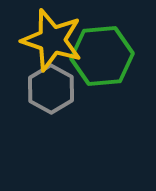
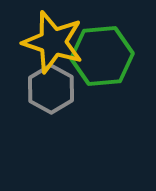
yellow star: moved 1 px right, 2 px down
